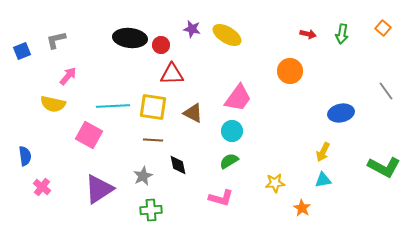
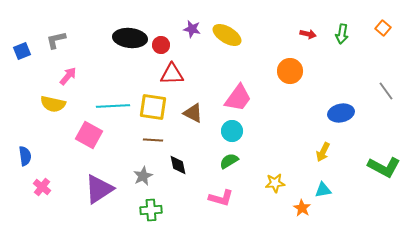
cyan triangle: moved 10 px down
